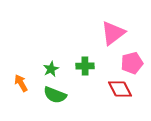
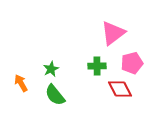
green cross: moved 12 px right
green semicircle: rotated 30 degrees clockwise
